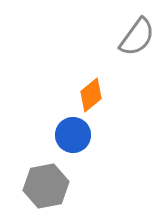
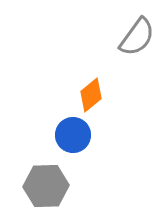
gray hexagon: rotated 9 degrees clockwise
